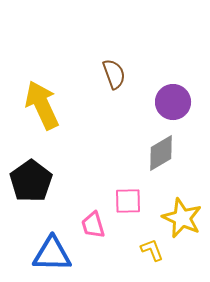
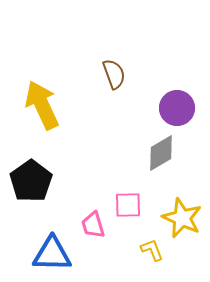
purple circle: moved 4 px right, 6 px down
pink square: moved 4 px down
